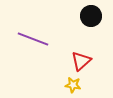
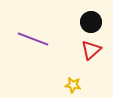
black circle: moved 6 px down
red triangle: moved 10 px right, 11 px up
